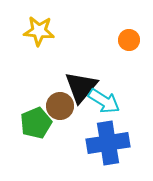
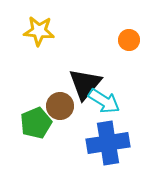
black triangle: moved 4 px right, 3 px up
